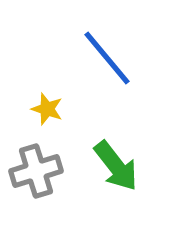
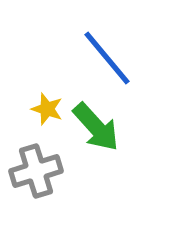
green arrow: moved 20 px left, 39 px up; rotated 4 degrees counterclockwise
